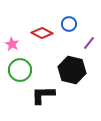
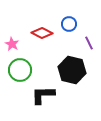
purple line: rotated 64 degrees counterclockwise
